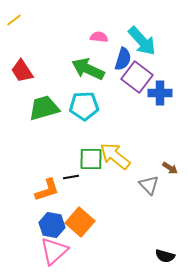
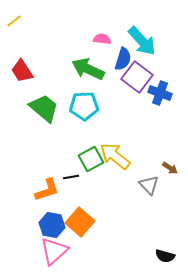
yellow line: moved 1 px down
pink semicircle: moved 3 px right, 2 px down
blue cross: rotated 20 degrees clockwise
green trapezoid: rotated 56 degrees clockwise
green square: rotated 30 degrees counterclockwise
